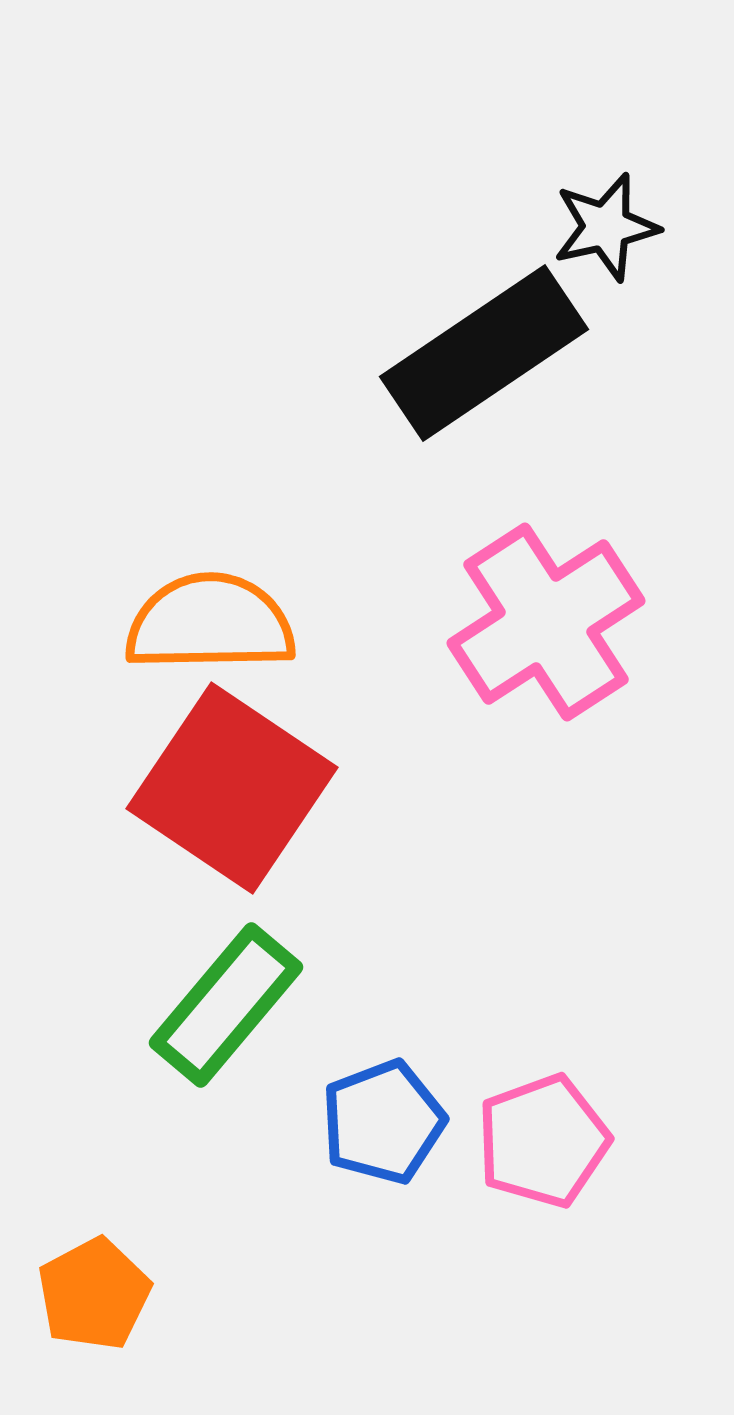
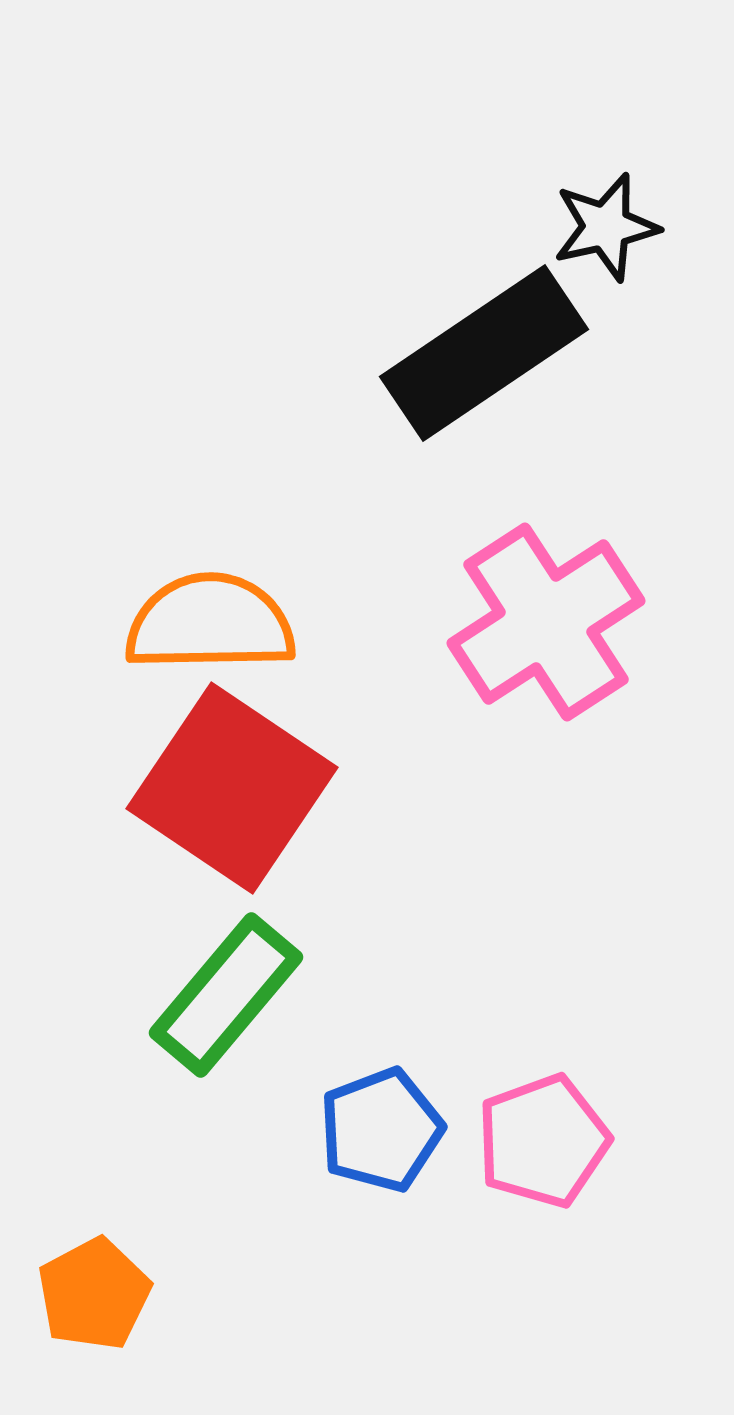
green rectangle: moved 10 px up
blue pentagon: moved 2 px left, 8 px down
